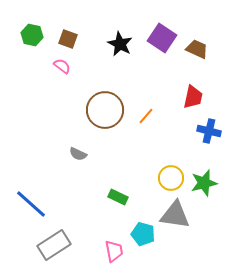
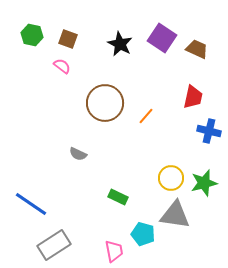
brown circle: moved 7 px up
blue line: rotated 8 degrees counterclockwise
